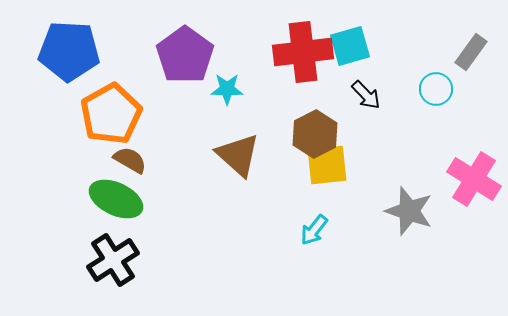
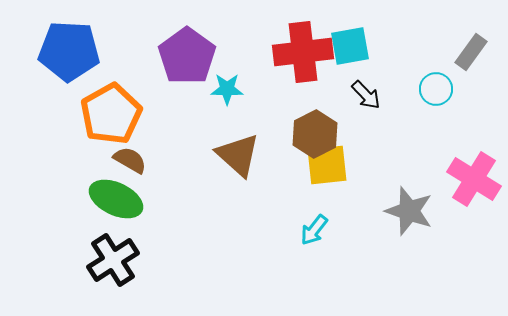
cyan square: rotated 6 degrees clockwise
purple pentagon: moved 2 px right, 1 px down
